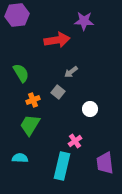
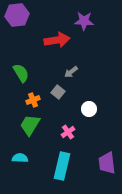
white circle: moved 1 px left
pink cross: moved 7 px left, 9 px up
purple trapezoid: moved 2 px right
